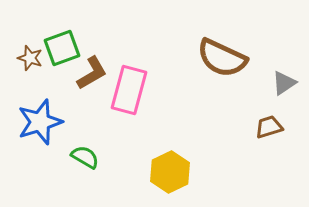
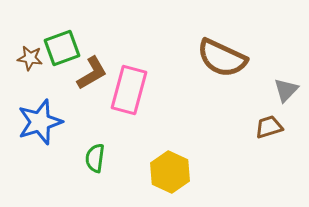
brown star: rotated 10 degrees counterclockwise
gray triangle: moved 2 px right, 7 px down; rotated 12 degrees counterclockwise
green semicircle: moved 10 px right, 1 px down; rotated 112 degrees counterclockwise
yellow hexagon: rotated 9 degrees counterclockwise
